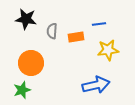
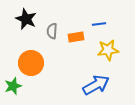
black star: rotated 15 degrees clockwise
blue arrow: rotated 16 degrees counterclockwise
green star: moved 9 px left, 4 px up
